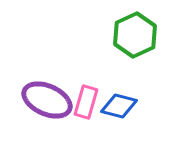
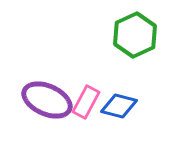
pink rectangle: rotated 12 degrees clockwise
